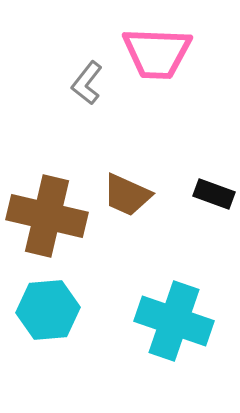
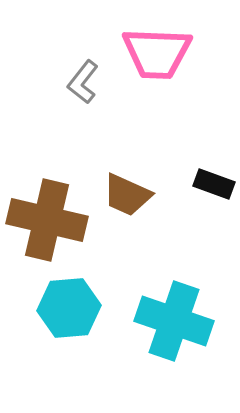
gray L-shape: moved 4 px left, 1 px up
black rectangle: moved 10 px up
brown cross: moved 4 px down
cyan hexagon: moved 21 px right, 2 px up
